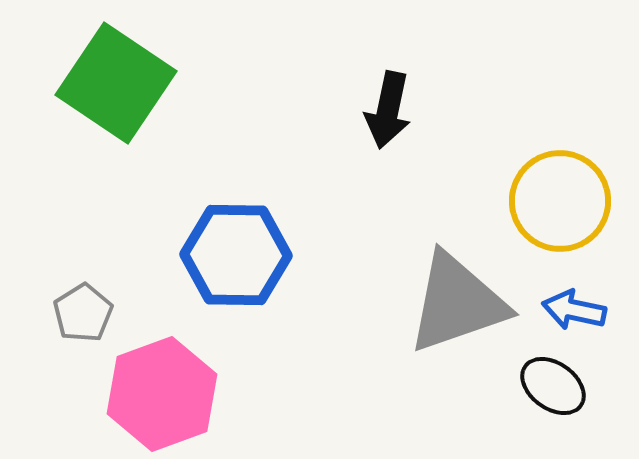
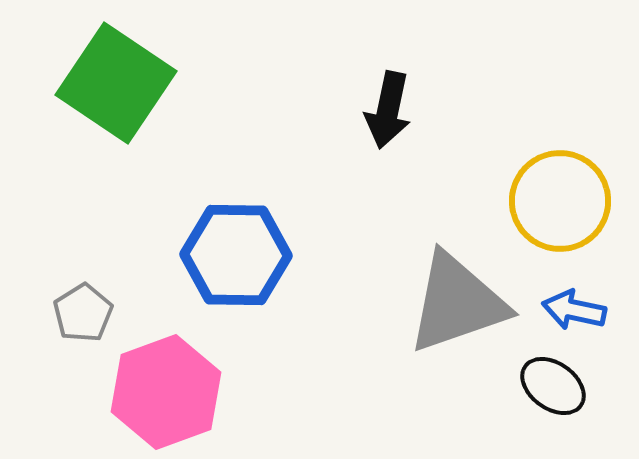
pink hexagon: moved 4 px right, 2 px up
